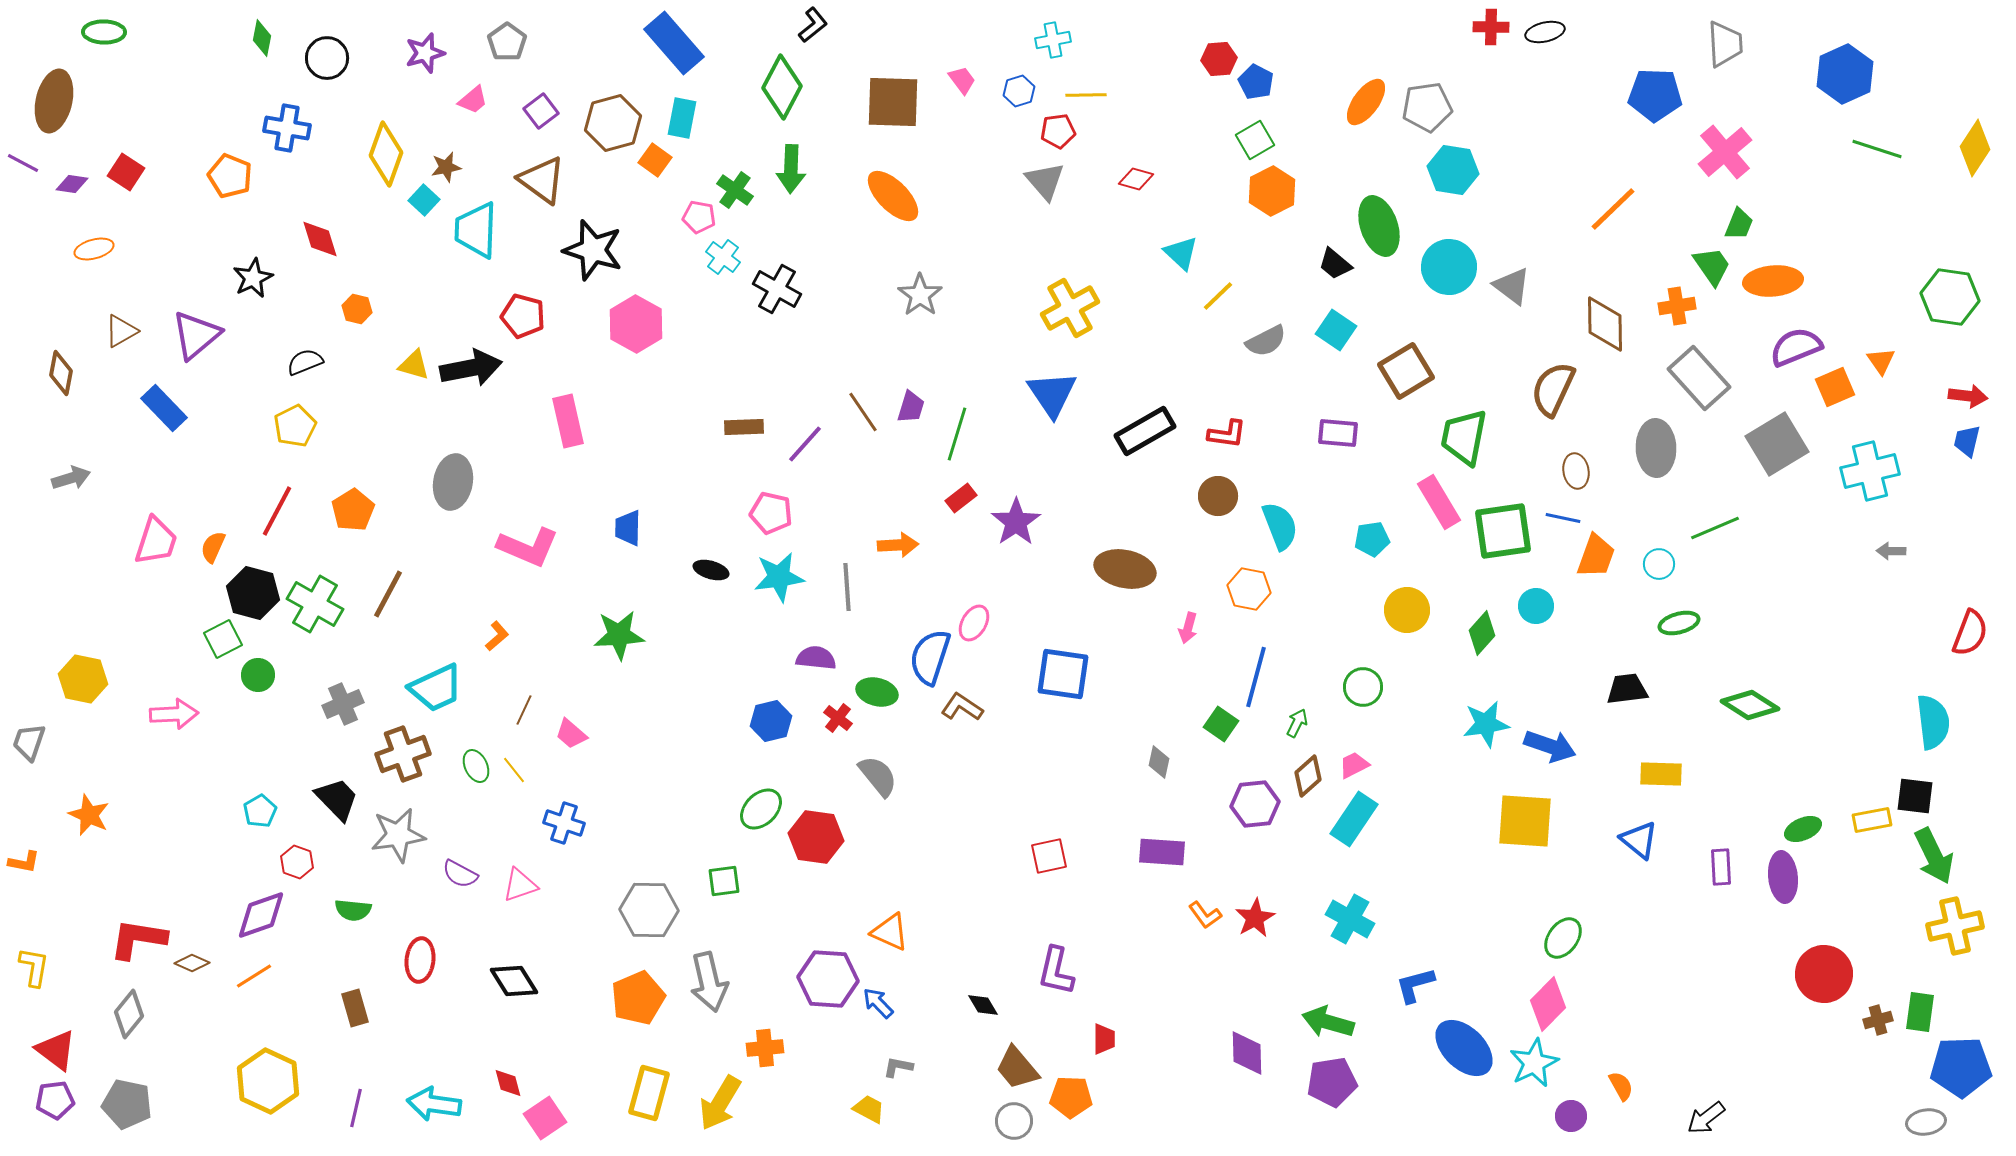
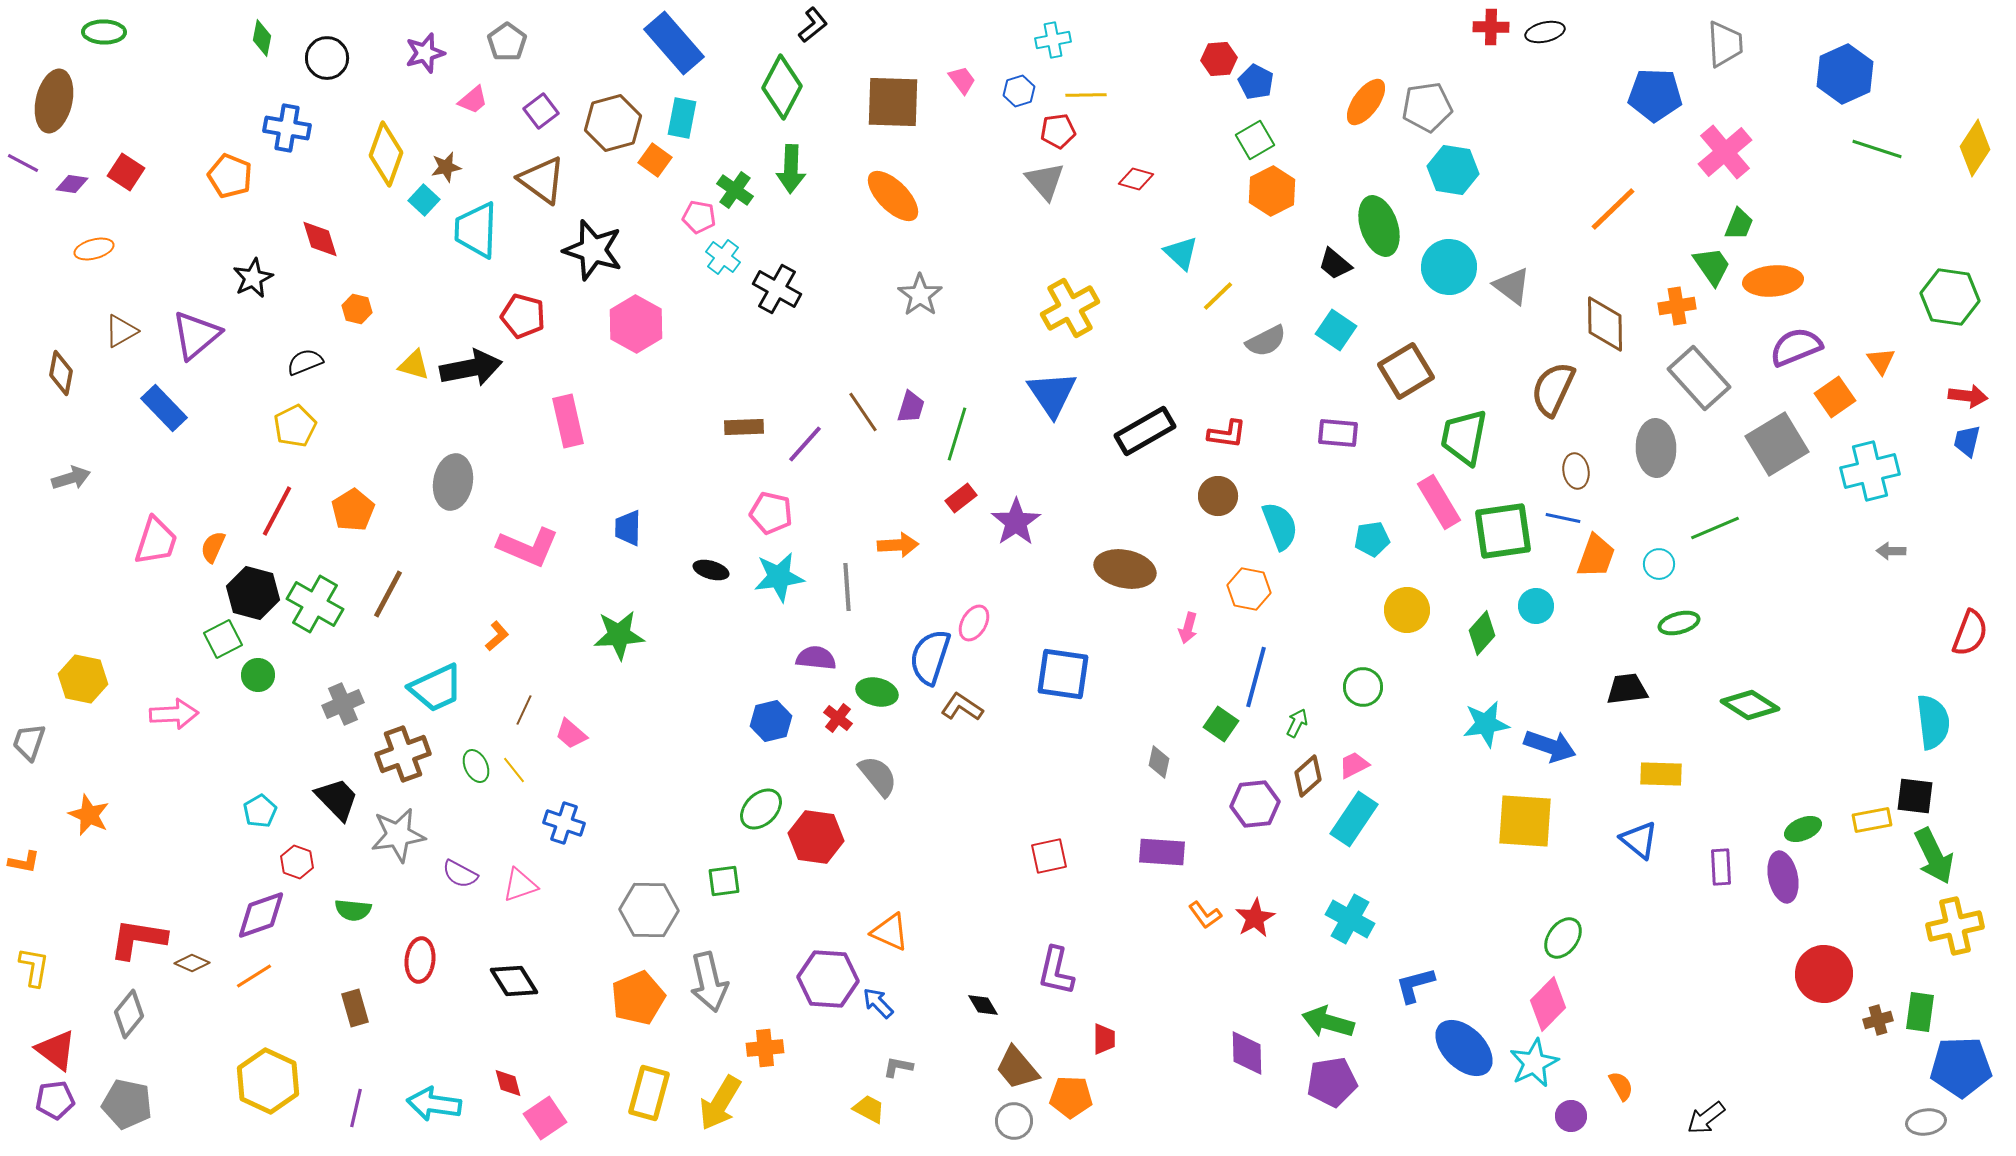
orange square at (1835, 387): moved 10 px down; rotated 12 degrees counterclockwise
purple ellipse at (1783, 877): rotated 6 degrees counterclockwise
